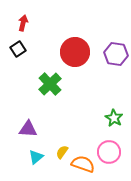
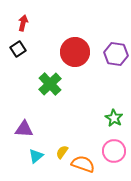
purple triangle: moved 4 px left
pink circle: moved 5 px right, 1 px up
cyan triangle: moved 1 px up
